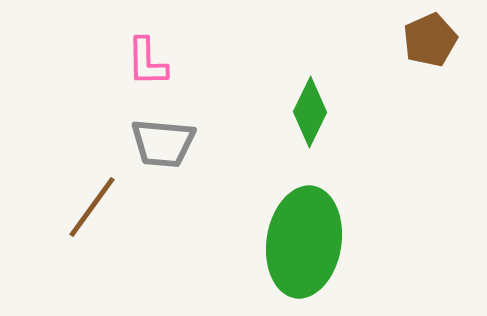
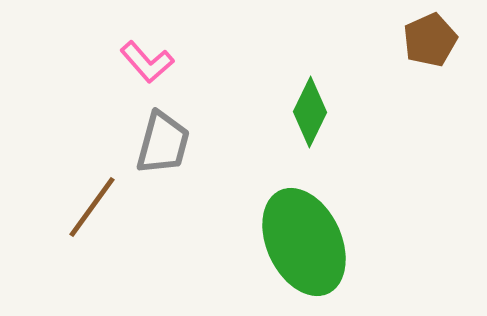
pink L-shape: rotated 40 degrees counterclockwise
gray trapezoid: rotated 80 degrees counterclockwise
green ellipse: rotated 34 degrees counterclockwise
